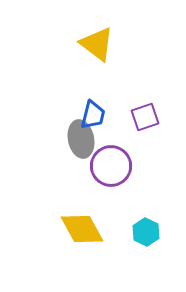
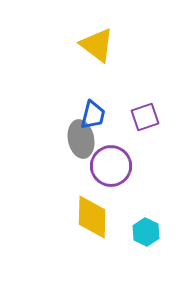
yellow triangle: moved 1 px down
yellow diamond: moved 10 px right, 12 px up; rotated 30 degrees clockwise
